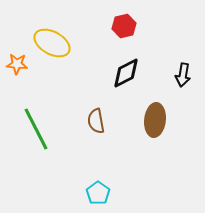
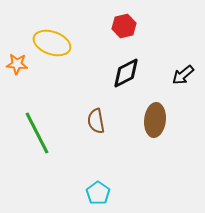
yellow ellipse: rotated 9 degrees counterclockwise
black arrow: rotated 40 degrees clockwise
green line: moved 1 px right, 4 px down
